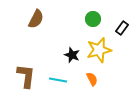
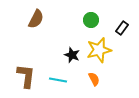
green circle: moved 2 px left, 1 px down
orange semicircle: moved 2 px right
